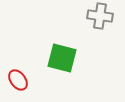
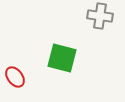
red ellipse: moved 3 px left, 3 px up
